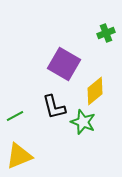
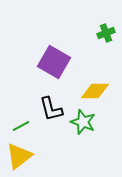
purple square: moved 10 px left, 2 px up
yellow diamond: rotated 40 degrees clockwise
black L-shape: moved 3 px left, 2 px down
green line: moved 6 px right, 10 px down
yellow triangle: rotated 16 degrees counterclockwise
